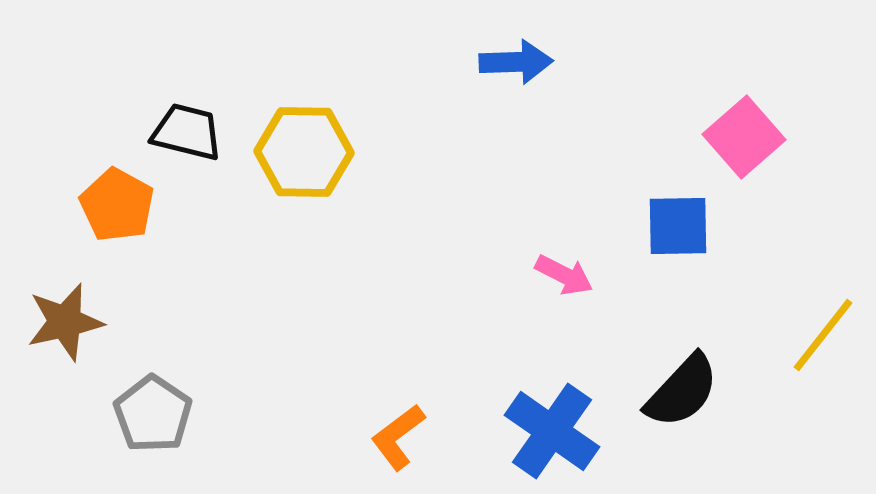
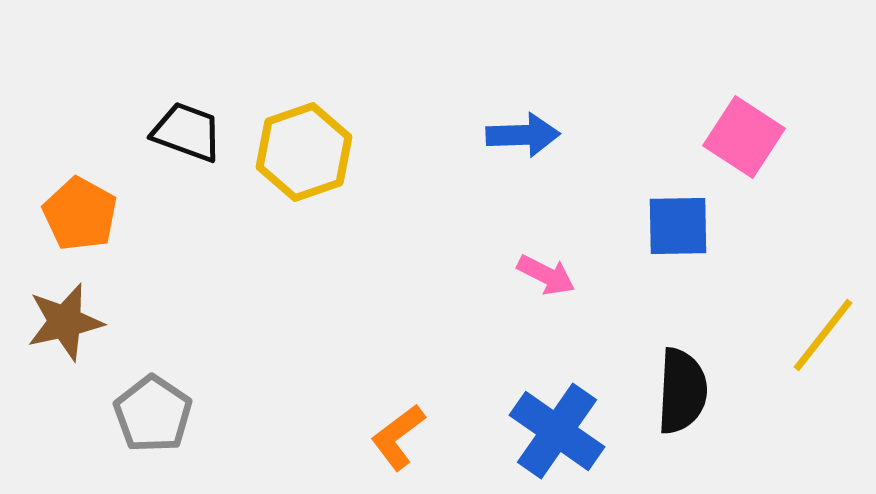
blue arrow: moved 7 px right, 73 px down
black trapezoid: rotated 6 degrees clockwise
pink square: rotated 16 degrees counterclockwise
yellow hexagon: rotated 20 degrees counterclockwise
orange pentagon: moved 37 px left, 9 px down
pink arrow: moved 18 px left
black semicircle: rotated 40 degrees counterclockwise
blue cross: moved 5 px right
